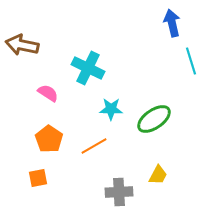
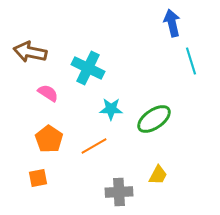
brown arrow: moved 8 px right, 7 px down
